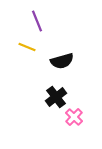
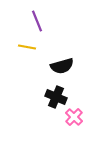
yellow line: rotated 12 degrees counterclockwise
black semicircle: moved 5 px down
black cross: rotated 30 degrees counterclockwise
